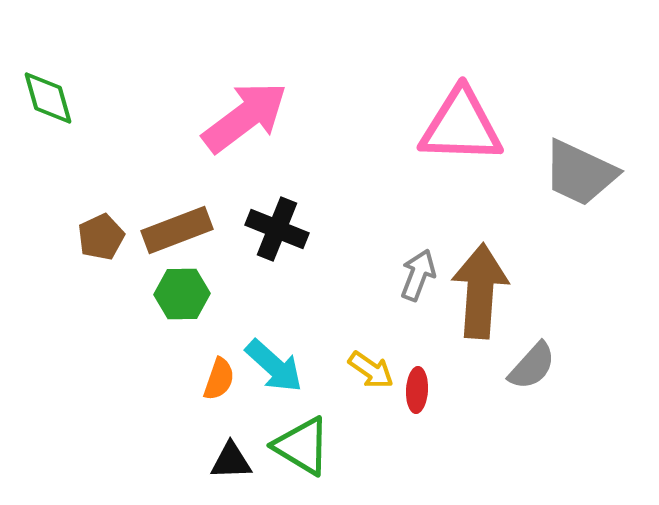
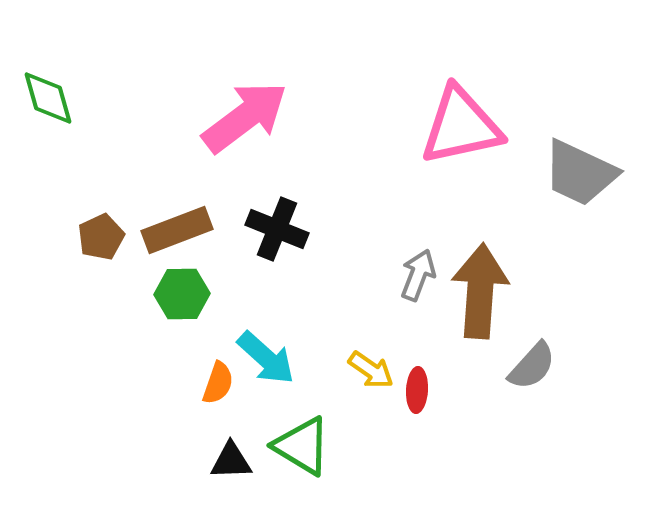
pink triangle: rotated 14 degrees counterclockwise
cyan arrow: moved 8 px left, 8 px up
orange semicircle: moved 1 px left, 4 px down
